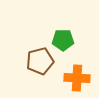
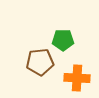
brown pentagon: moved 1 px down; rotated 8 degrees clockwise
